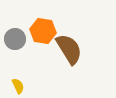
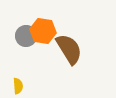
gray circle: moved 11 px right, 3 px up
yellow semicircle: rotated 21 degrees clockwise
